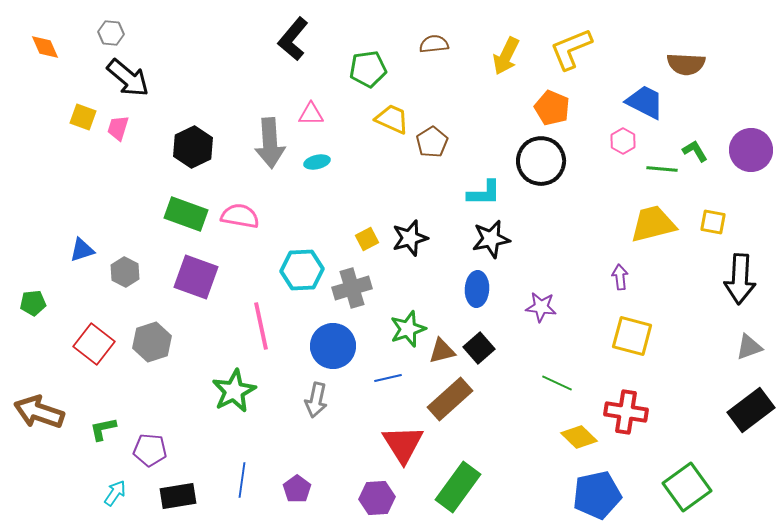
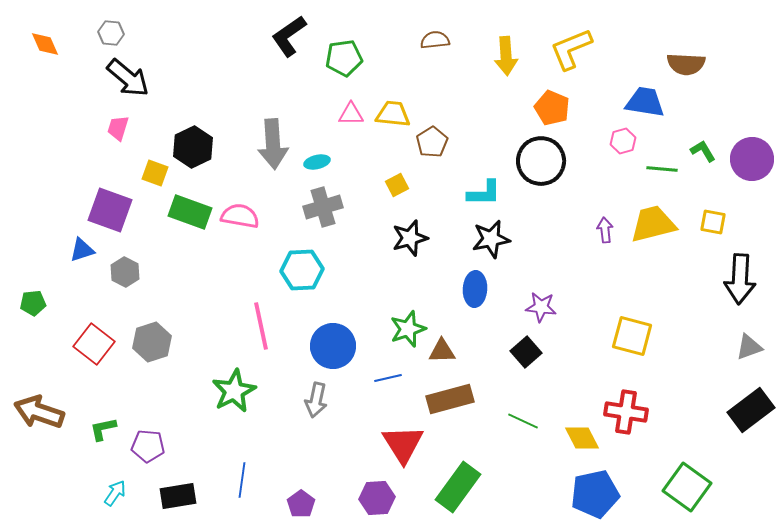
black L-shape at (293, 39): moved 4 px left, 3 px up; rotated 15 degrees clockwise
brown semicircle at (434, 44): moved 1 px right, 4 px up
orange diamond at (45, 47): moved 3 px up
yellow arrow at (506, 56): rotated 30 degrees counterclockwise
green pentagon at (368, 69): moved 24 px left, 11 px up
blue trapezoid at (645, 102): rotated 18 degrees counterclockwise
pink triangle at (311, 114): moved 40 px right
yellow square at (83, 117): moved 72 px right, 56 px down
yellow trapezoid at (392, 119): moved 1 px right, 5 px up; rotated 18 degrees counterclockwise
pink hexagon at (623, 141): rotated 15 degrees clockwise
gray arrow at (270, 143): moved 3 px right, 1 px down
purple circle at (751, 150): moved 1 px right, 9 px down
green L-shape at (695, 151): moved 8 px right
green rectangle at (186, 214): moved 4 px right, 2 px up
yellow square at (367, 239): moved 30 px right, 54 px up
purple square at (196, 277): moved 86 px left, 67 px up
purple arrow at (620, 277): moved 15 px left, 47 px up
gray cross at (352, 288): moved 29 px left, 81 px up
blue ellipse at (477, 289): moved 2 px left
black square at (479, 348): moved 47 px right, 4 px down
brown triangle at (442, 351): rotated 12 degrees clockwise
green line at (557, 383): moved 34 px left, 38 px down
brown rectangle at (450, 399): rotated 27 degrees clockwise
yellow diamond at (579, 437): moved 3 px right, 1 px down; rotated 18 degrees clockwise
purple pentagon at (150, 450): moved 2 px left, 4 px up
green square at (687, 487): rotated 18 degrees counterclockwise
purple pentagon at (297, 489): moved 4 px right, 15 px down
blue pentagon at (597, 495): moved 2 px left, 1 px up
